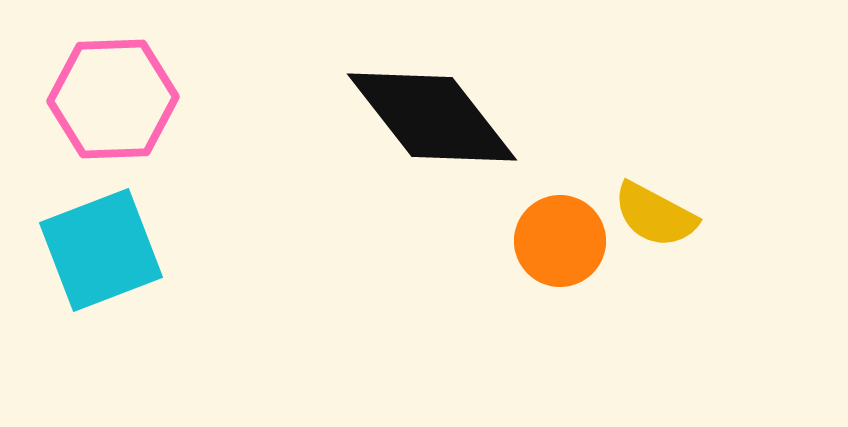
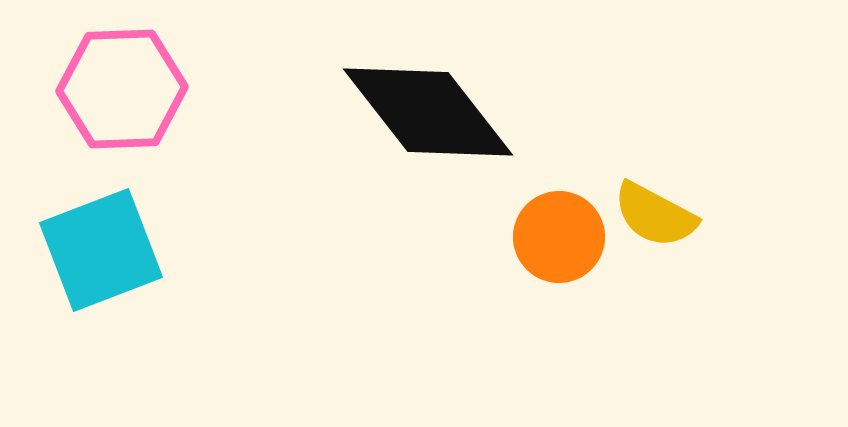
pink hexagon: moved 9 px right, 10 px up
black diamond: moved 4 px left, 5 px up
orange circle: moved 1 px left, 4 px up
